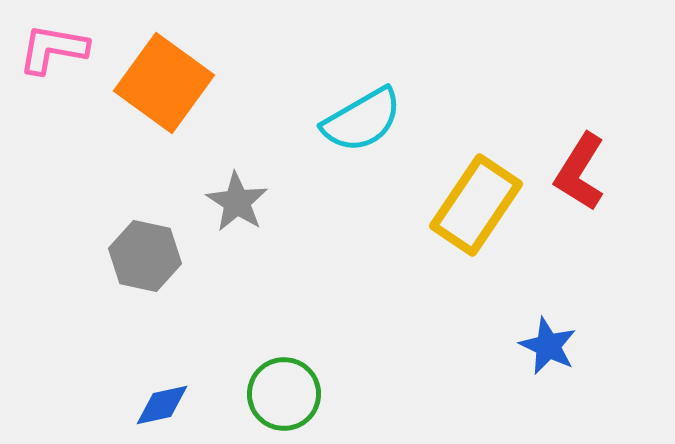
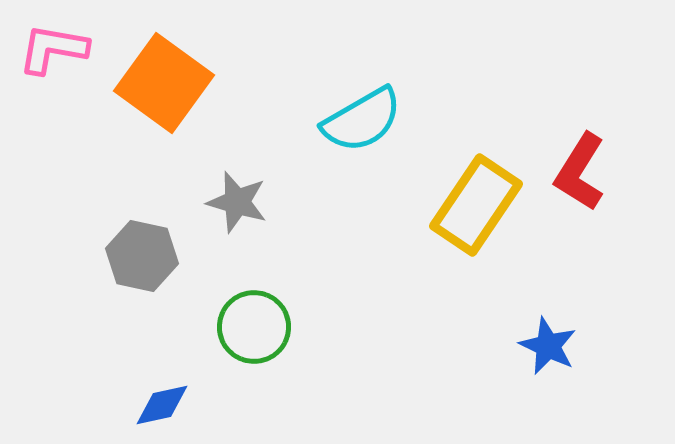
gray star: rotated 16 degrees counterclockwise
gray hexagon: moved 3 px left
green circle: moved 30 px left, 67 px up
